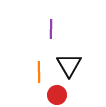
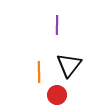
purple line: moved 6 px right, 4 px up
black triangle: rotated 8 degrees clockwise
